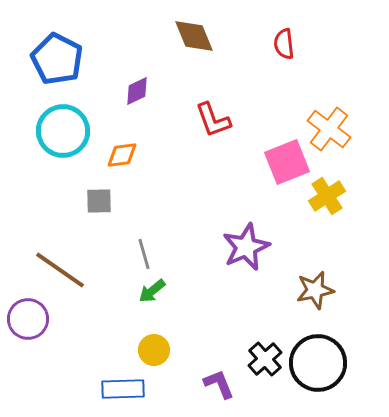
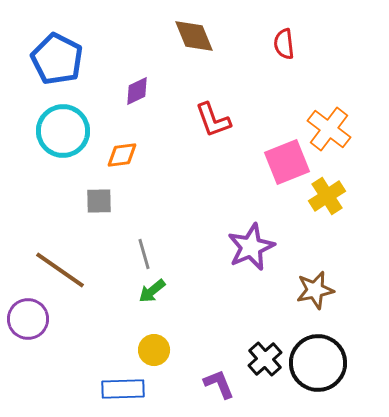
purple star: moved 5 px right
